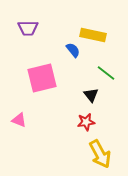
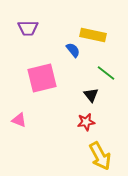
yellow arrow: moved 2 px down
